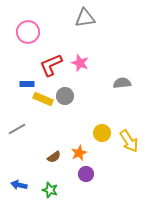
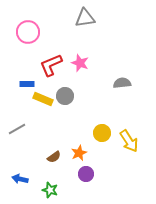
blue arrow: moved 1 px right, 6 px up
